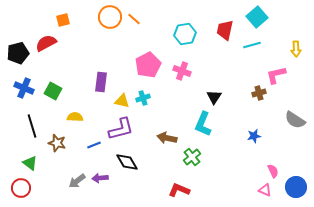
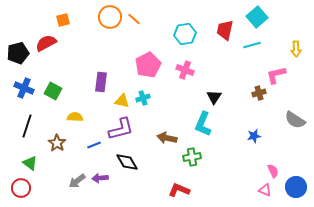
pink cross: moved 3 px right, 1 px up
black line: moved 5 px left; rotated 35 degrees clockwise
brown star: rotated 18 degrees clockwise
green cross: rotated 30 degrees clockwise
